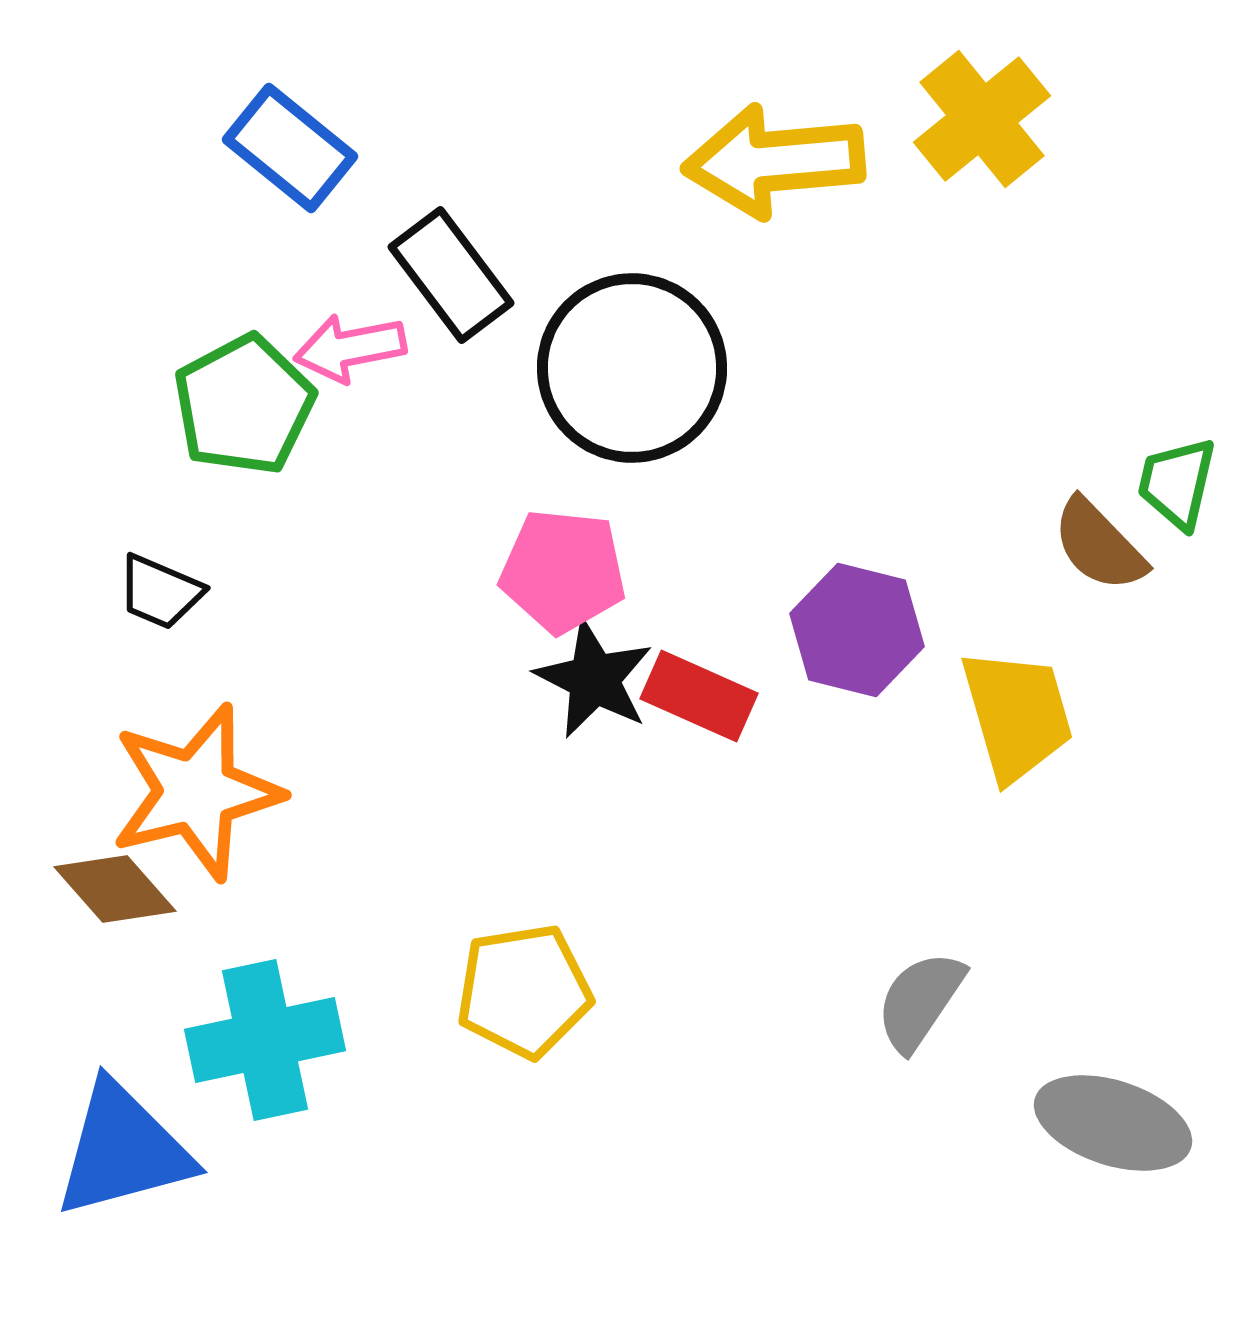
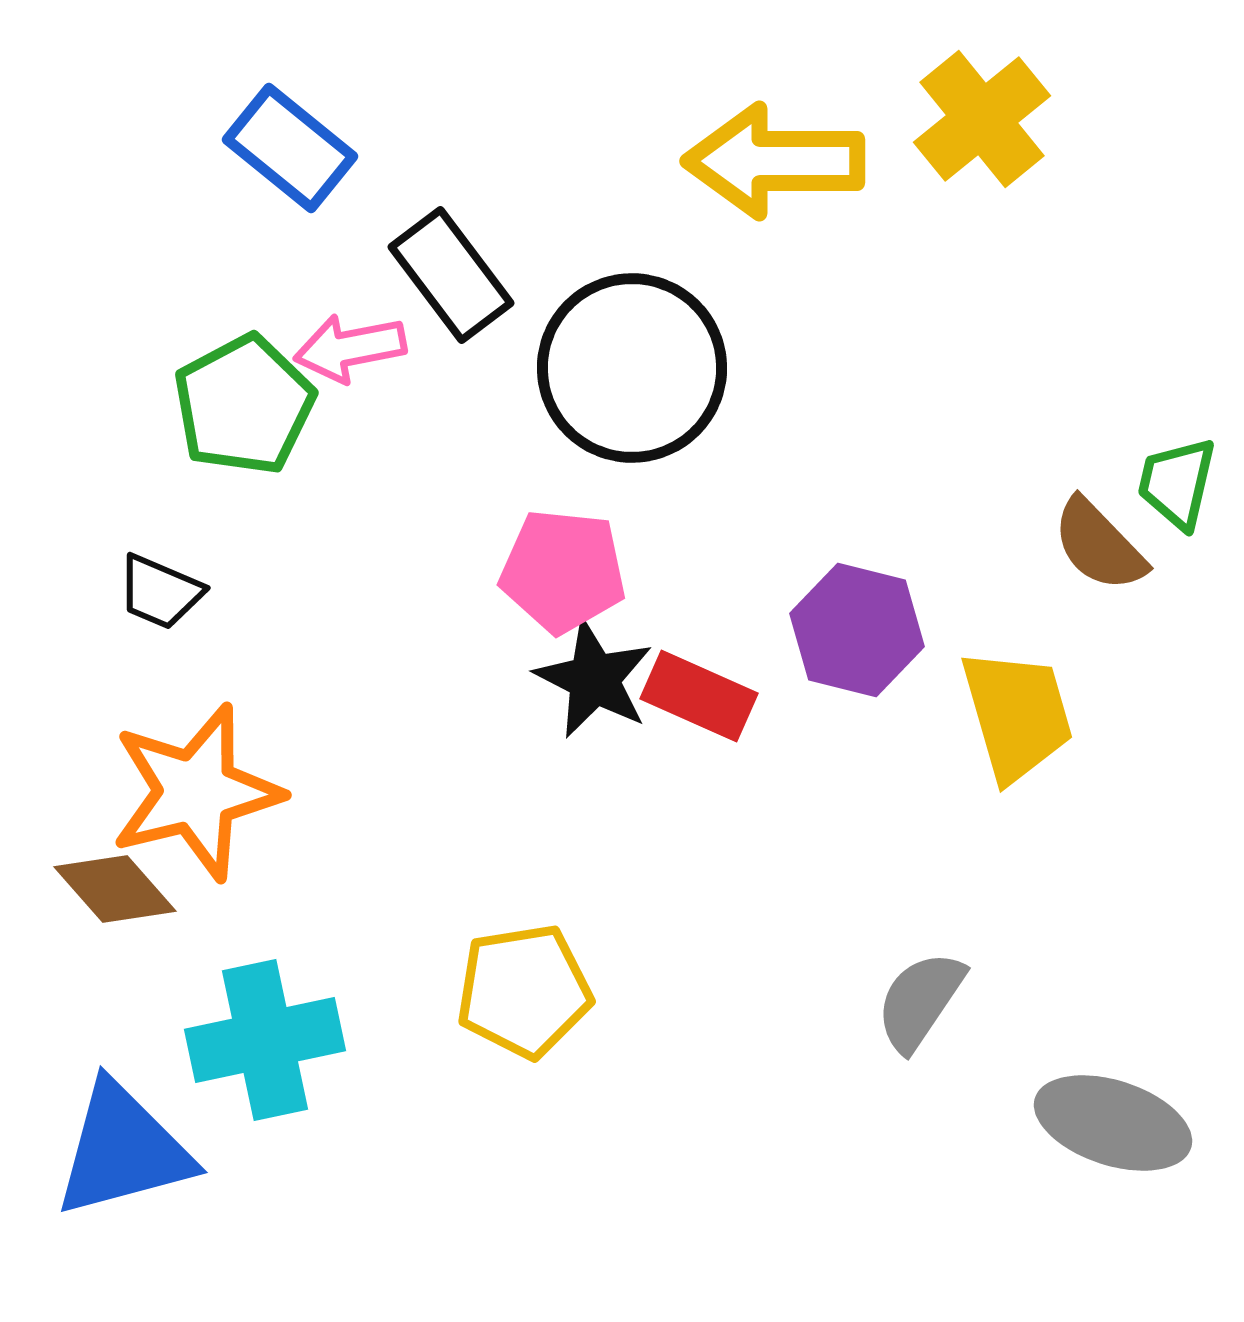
yellow arrow: rotated 5 degrees clockwise
